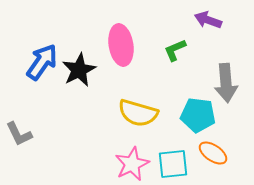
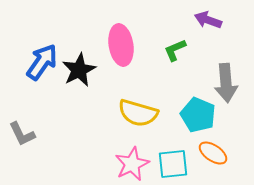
cyan pentagon: rotated 16 degrees clockwise
gray L-shape: moved 3 px right
